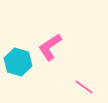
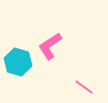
pink L-shape: moved 1 px up
